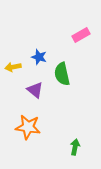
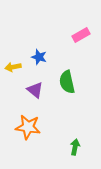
green semicircle: moved 5 px right, 8 px down
